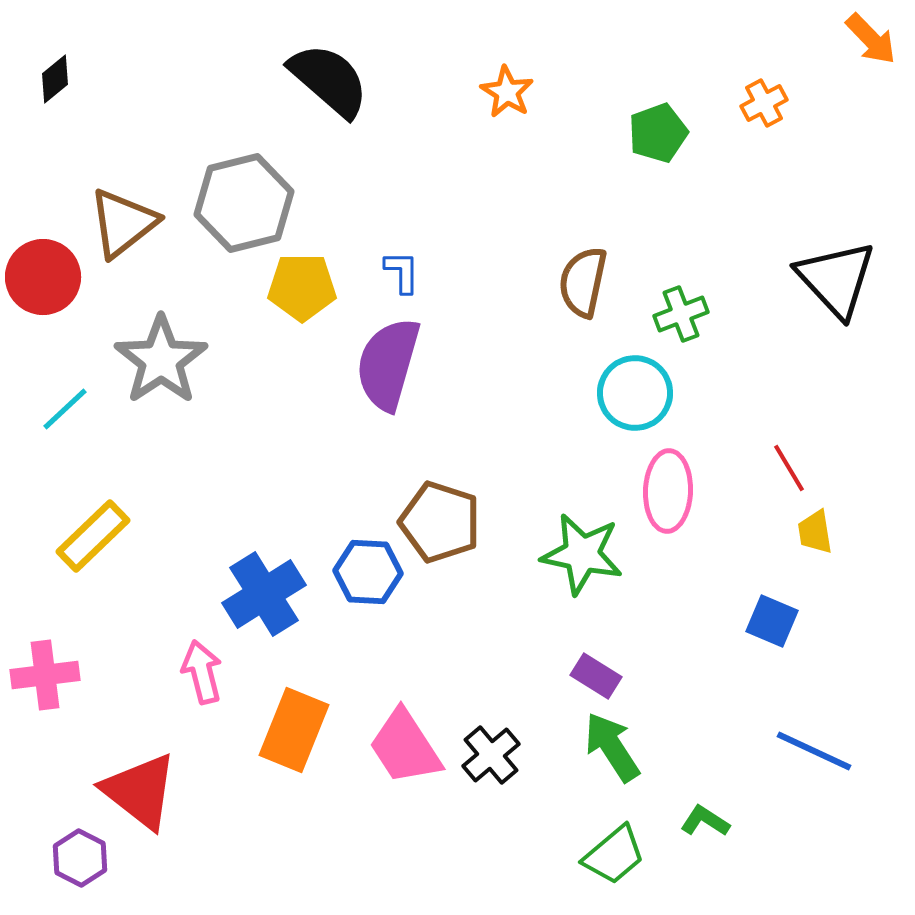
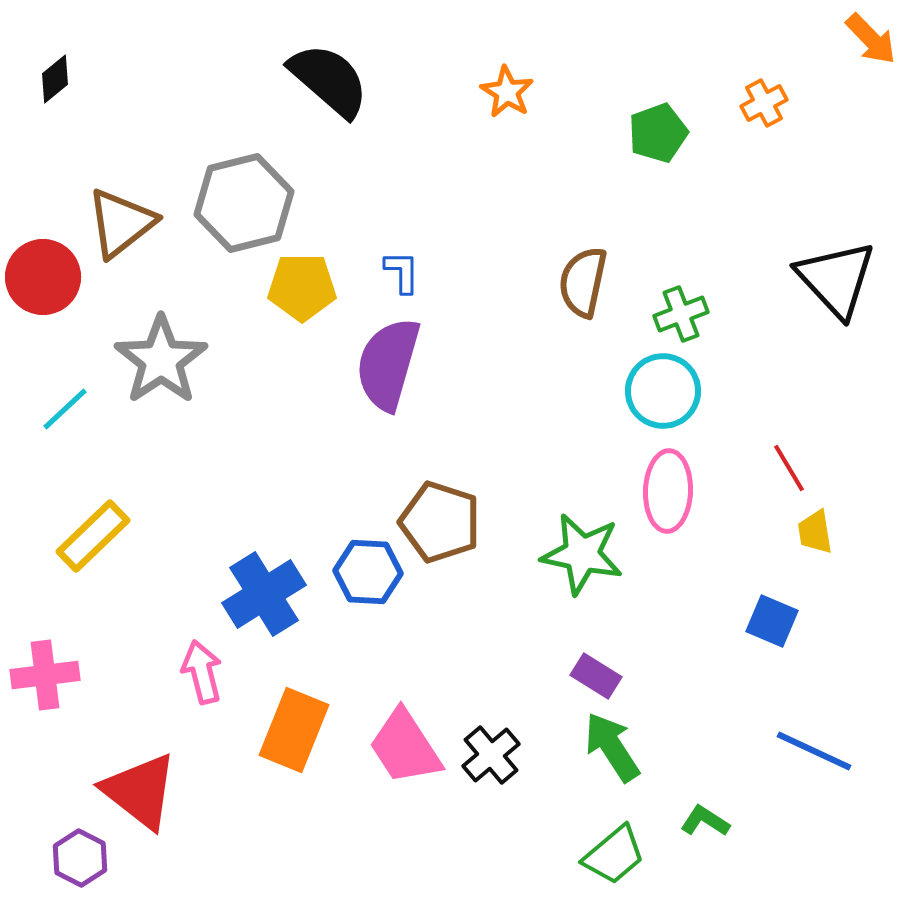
brown triangle: moved 2 px left
cyan circle: moved 28 px right, 2 px up
